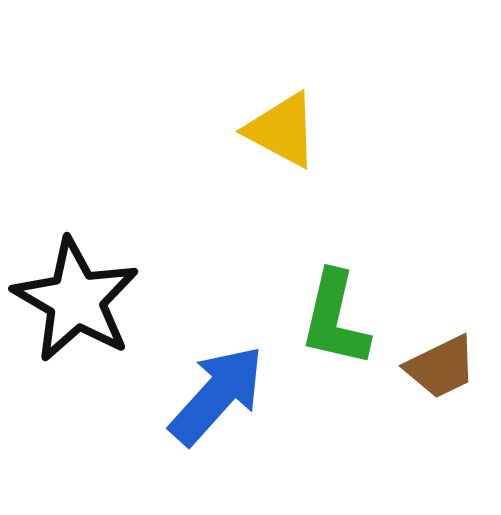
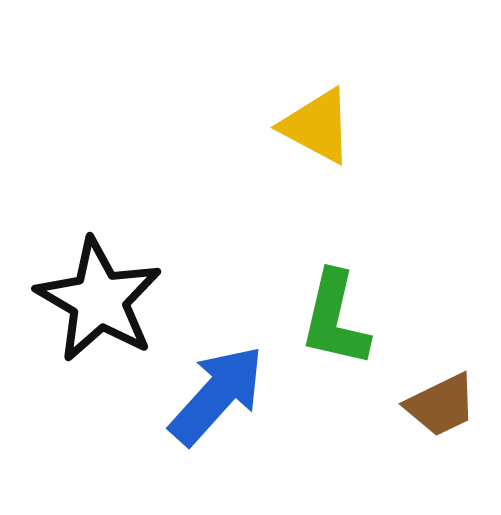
yellow triangle: moved 35 px right, 4 px up
black star: moved 23 px right
brown trapezoid: moved 38 px down
